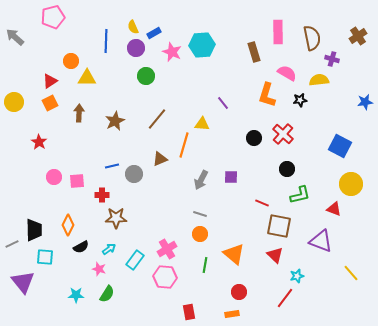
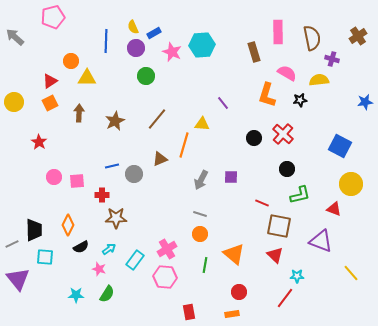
cyan star at (297, 276): rotated 16 degrees clockwise
purple triangle at (23, 282): moved 5 px left, 3 px up
